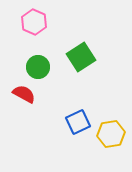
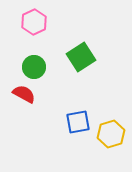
pink hexagon: rotated 10 degrees clockwise
green circle: moved 4 px left
blue square: rotated 15 degrees clockwise
yellow hexagon: rotated 8 degrees counterclockwise
